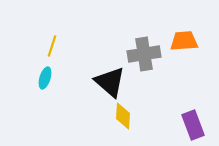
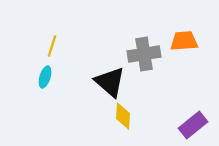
cyan ellipse: moved 1 px up
purple rectangle: rotated 72 degrees clockwise
